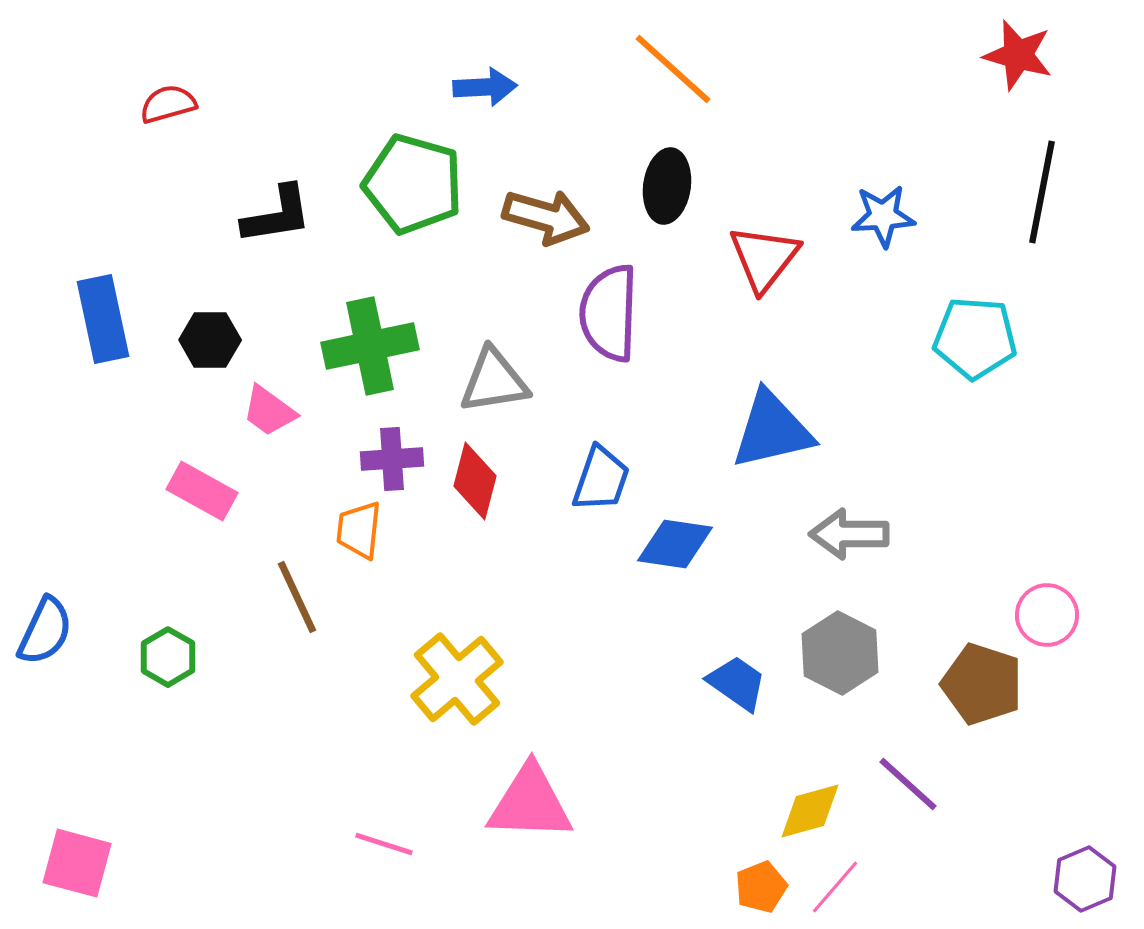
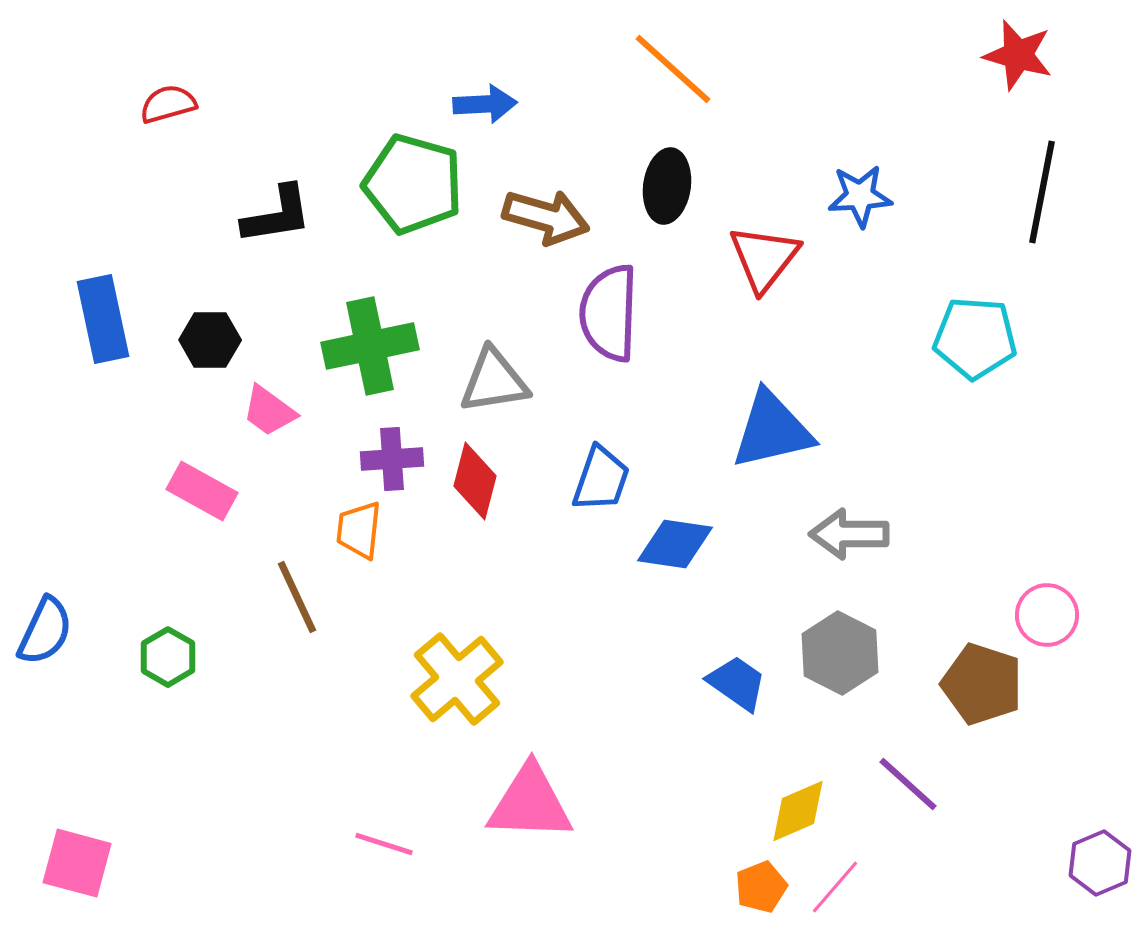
blue arrow at (485, 87): moved 17 px down
blue star at (883, 216): moved 23 px left, 20 px up
yellow diamond at (810, 811): moved 12 px left; rotated 8 degrees counterclockwise
purple hexagon at (1085, 879): moved 15 px right, 16 px up
